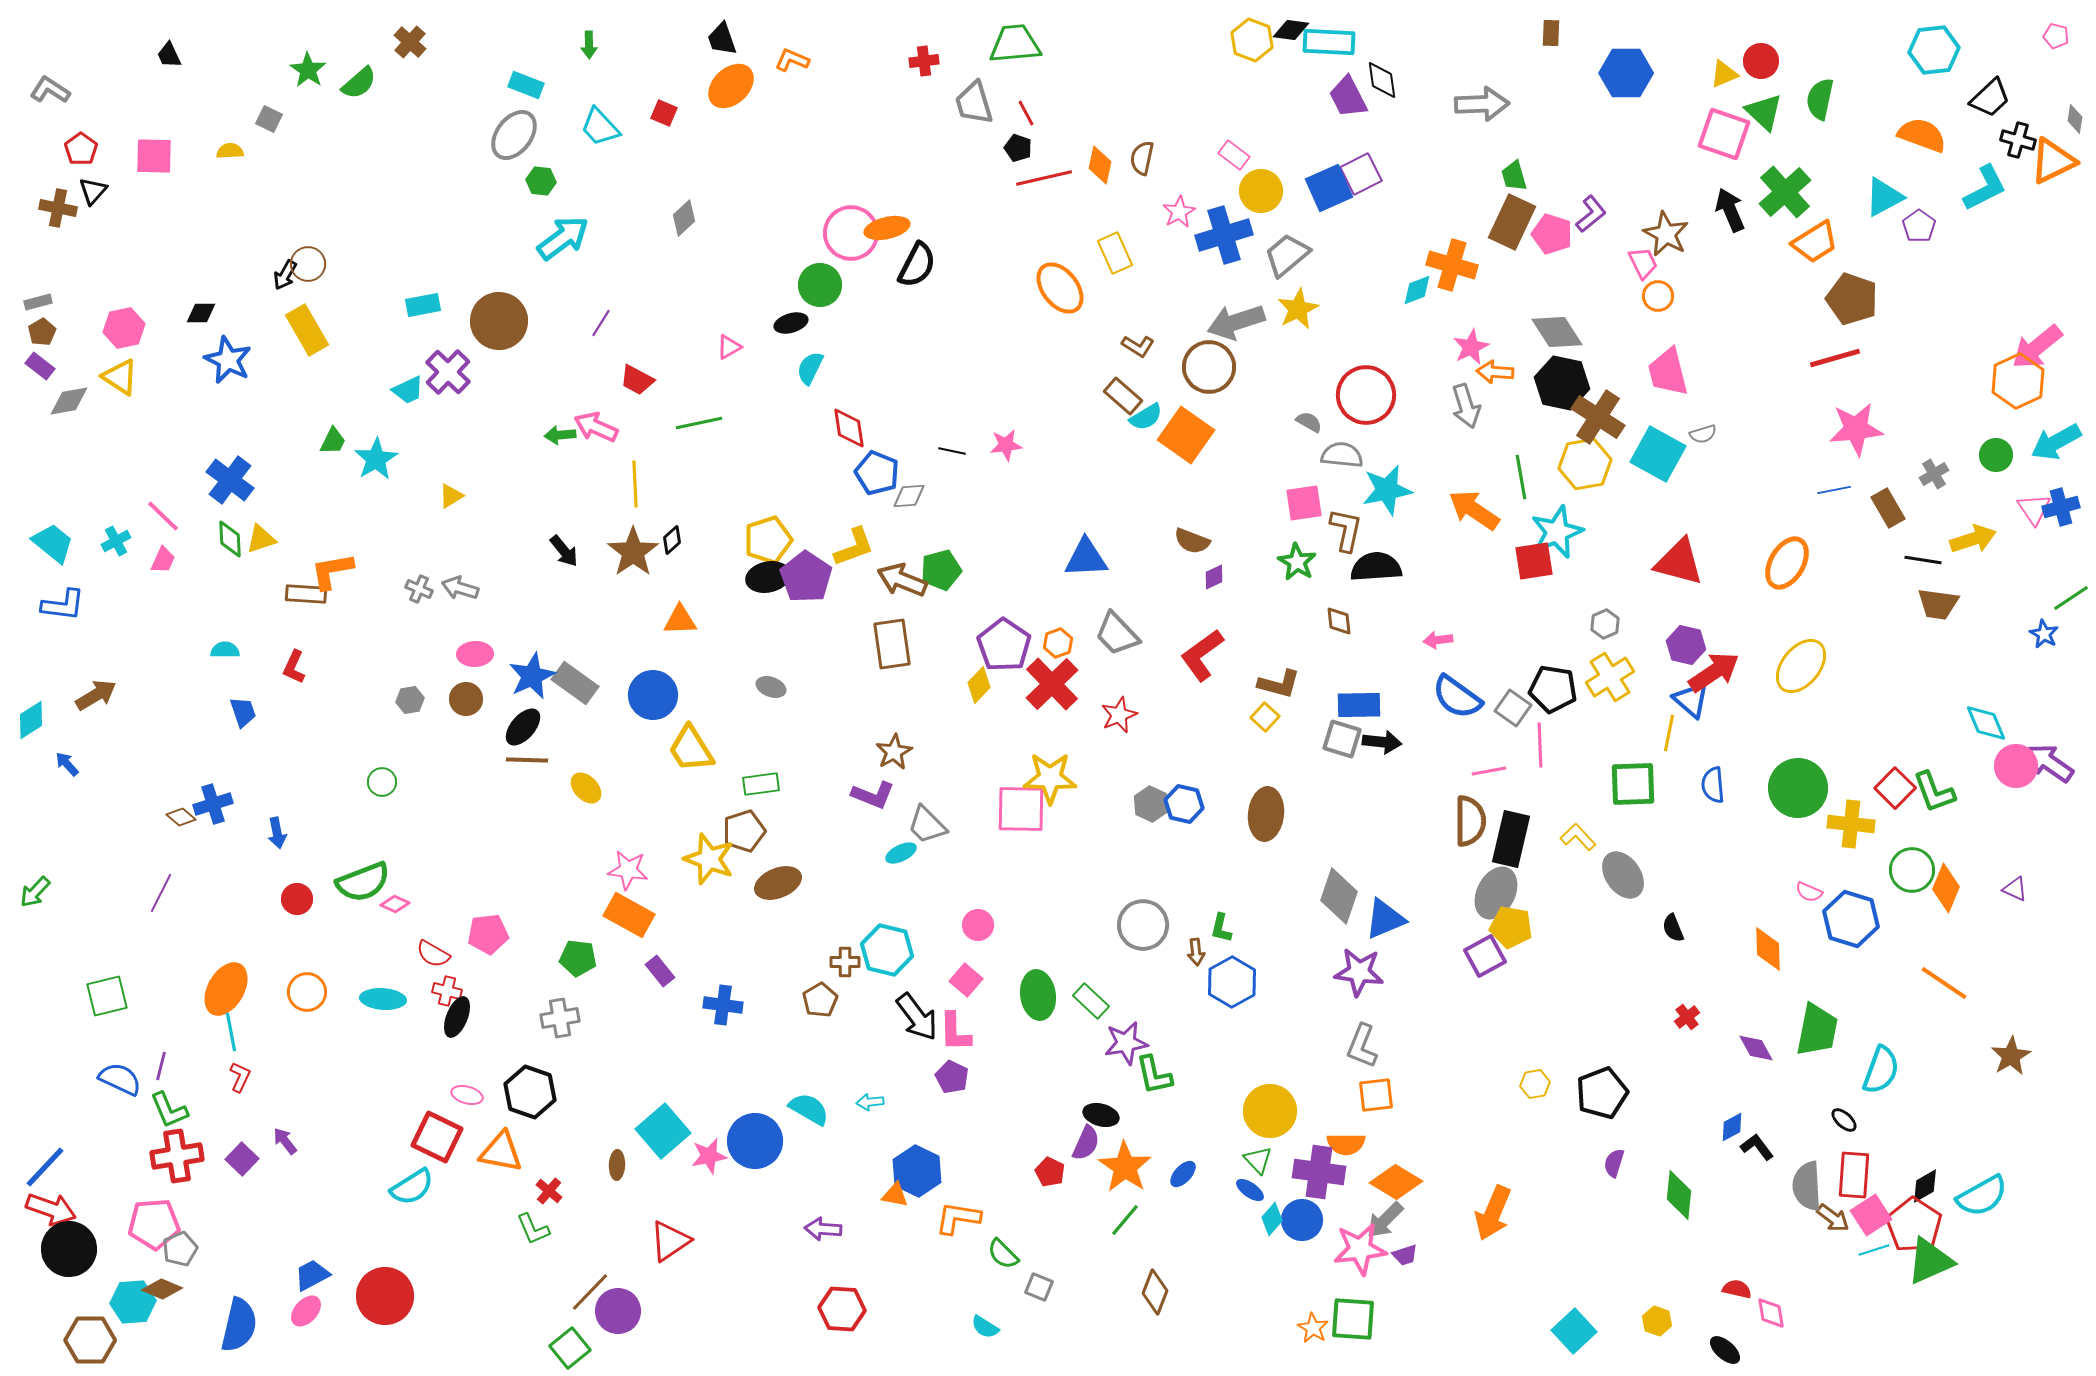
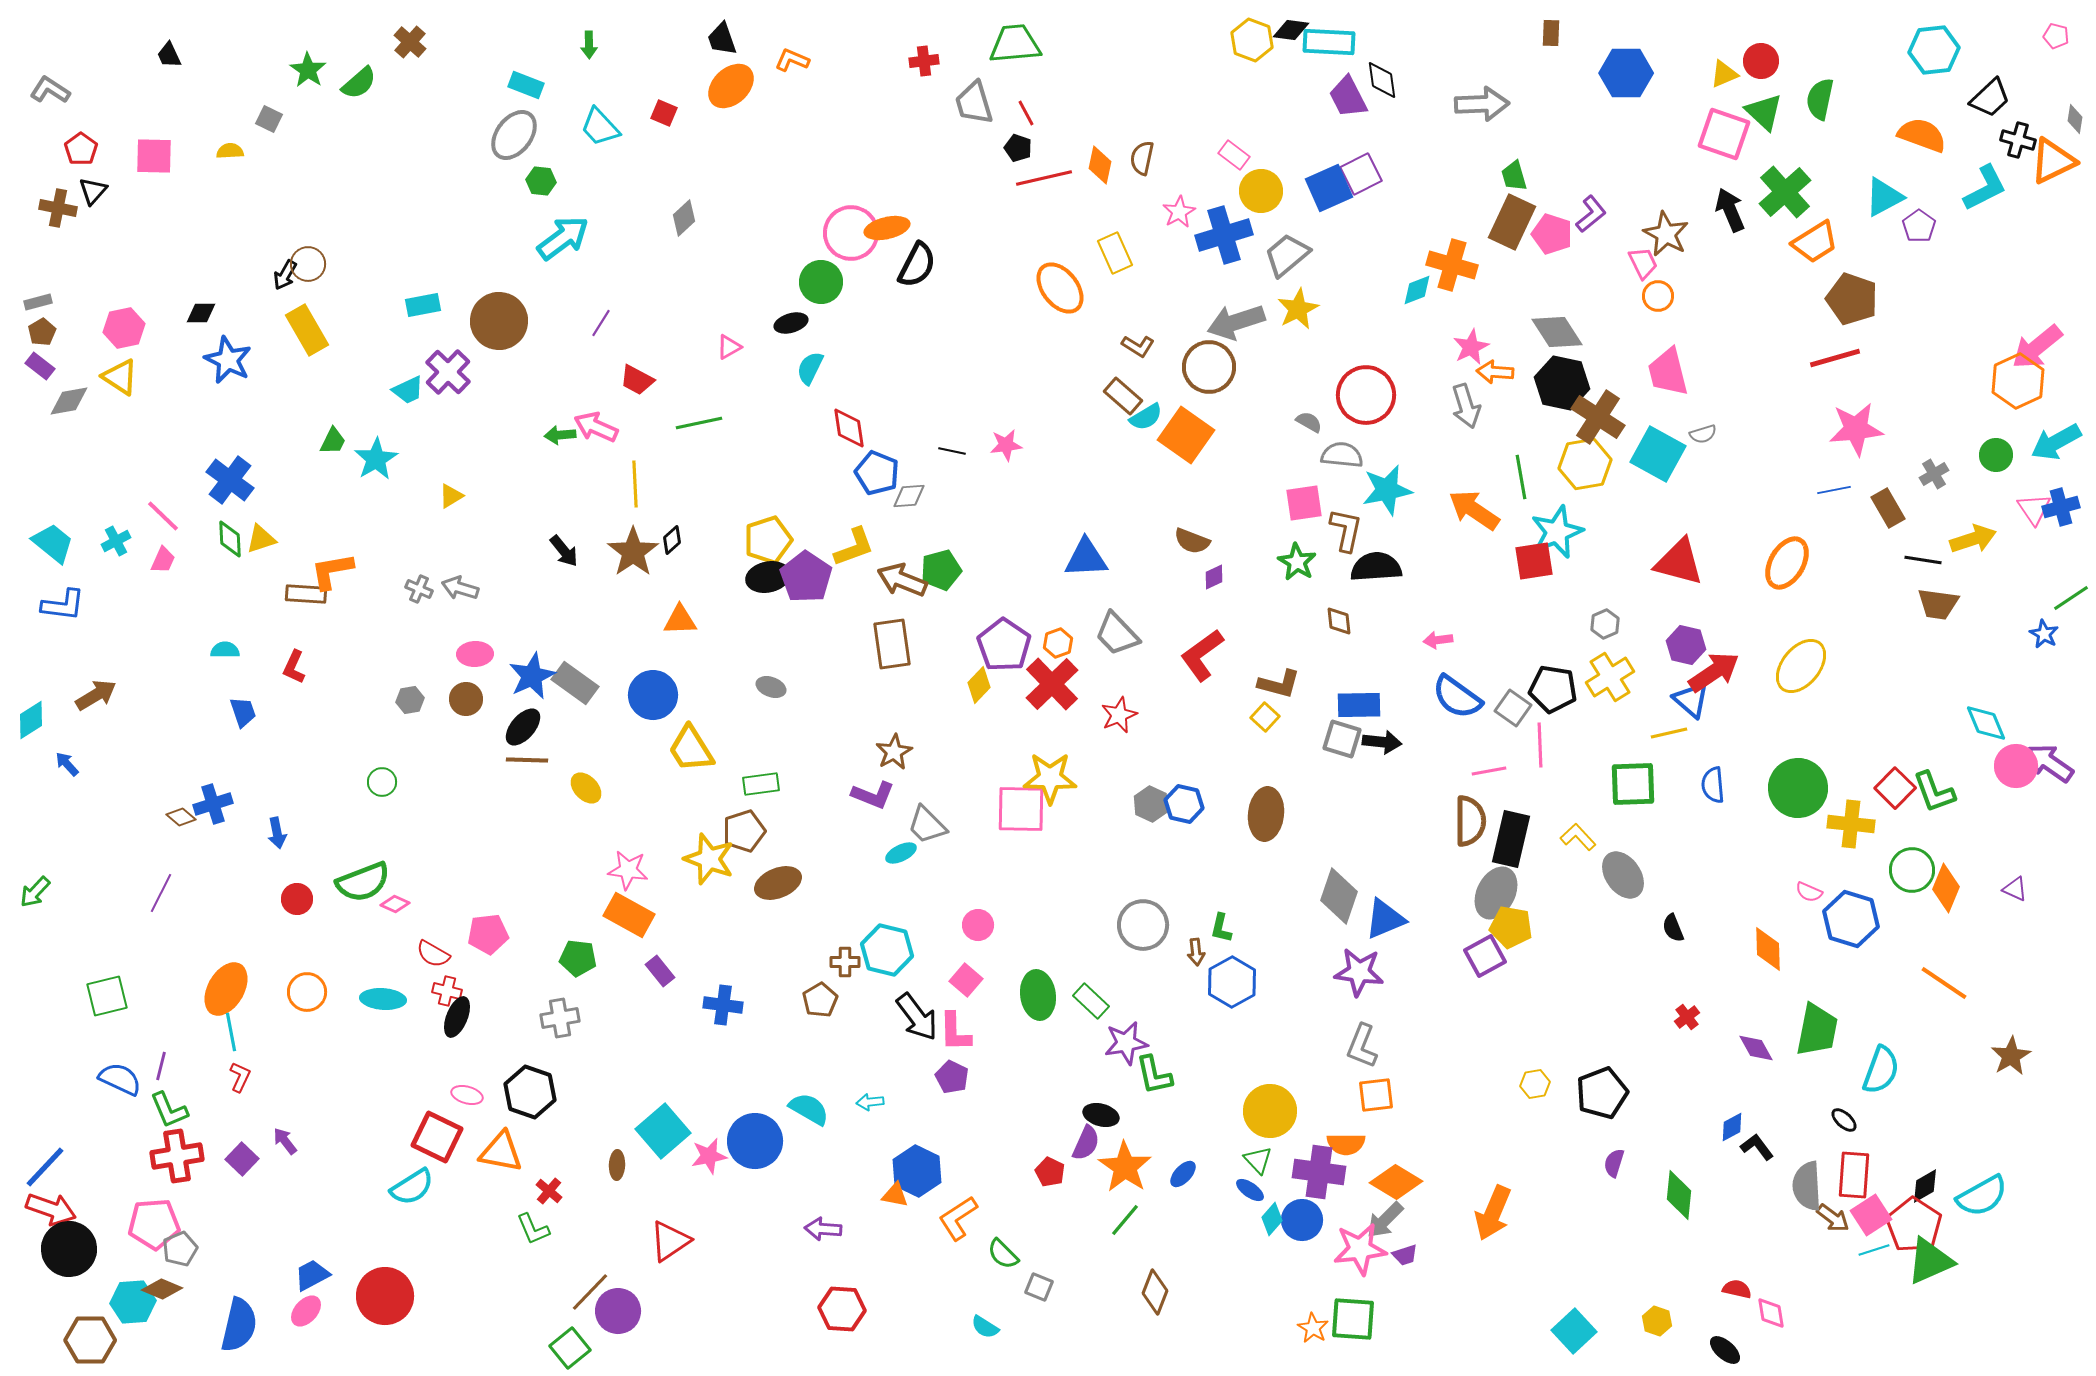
green circle at (820, 285): moved 1 px right, 3 px up
yellow line at (1669, 733): rotated 66 degrees clockwise
orange L-shape at (958, 1218): rotated 42 degrees counterclockwise
